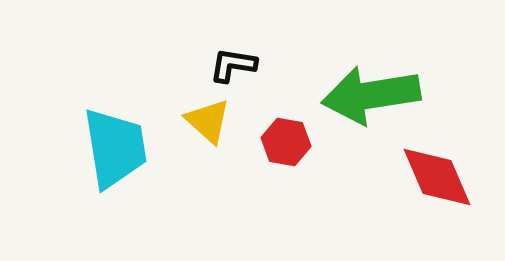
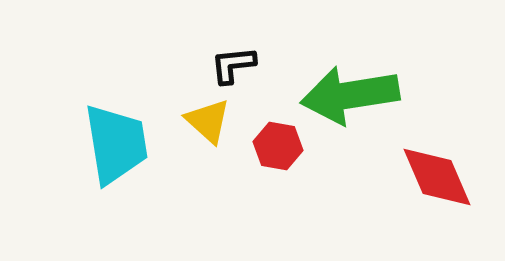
black L-shape: rotated 15 degrees counterclockwise
green arrow: moved 21 px left
red hexagon: moved 8 px left, 4 px down
cyan trapezoid: moved 1 px right, 4 px up
